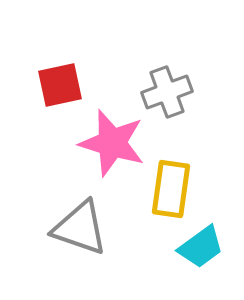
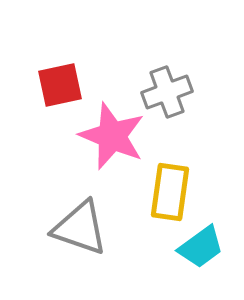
pink star: moved 7 px up; rotated 6 degrees clockwise
yellow rectangle: moved 1 px left, 3 px down
